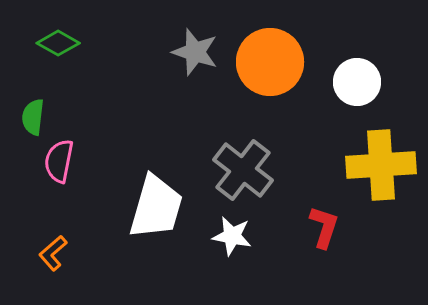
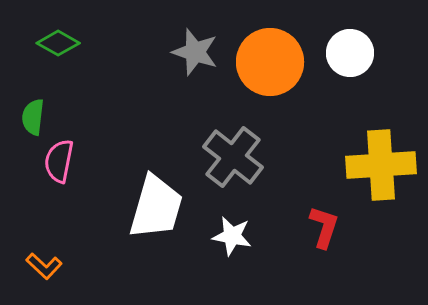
white circle: moved 7 px left, 29 px up
gray cross: moved 10 px left, 13 px up
orange L-shape: moved 9 px left, 13 px down; rotated 96 degrees counterclockwise
